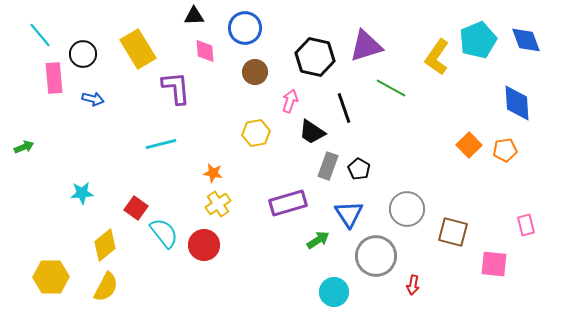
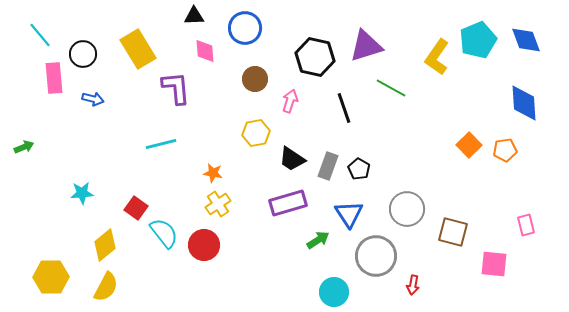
brown circle at (255, 72): moved 7 px down
blue diamond at (517, 103): moved 7 px right
black trapezoid at (312, 132): moved 20 px left, 27 px down
